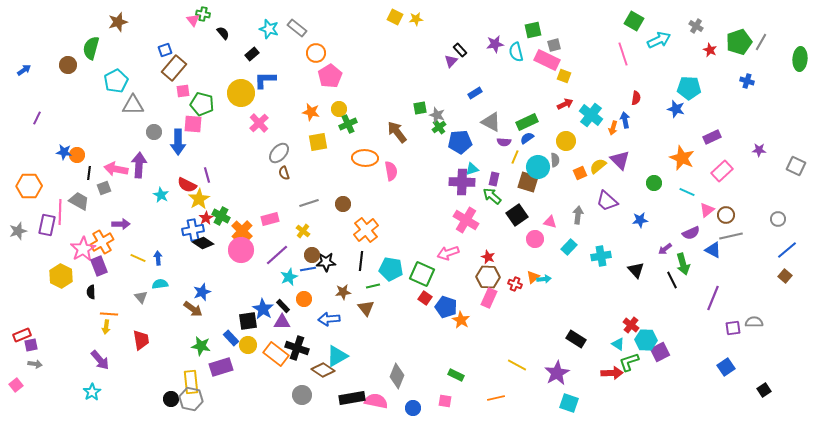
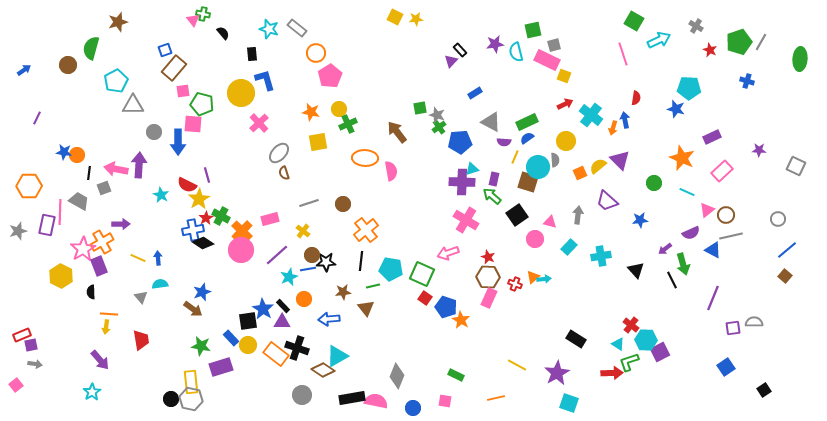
black rectangle at (252, 54): rotated 56 degrees counterclockwise
blue L-shape at (265, 80): rotated 75 degrees clockwise
